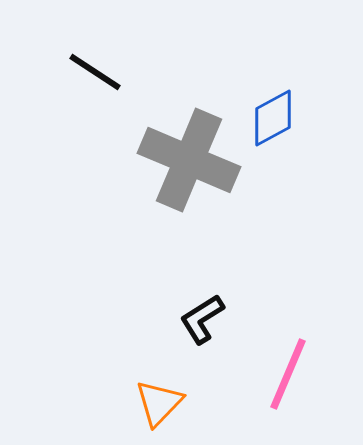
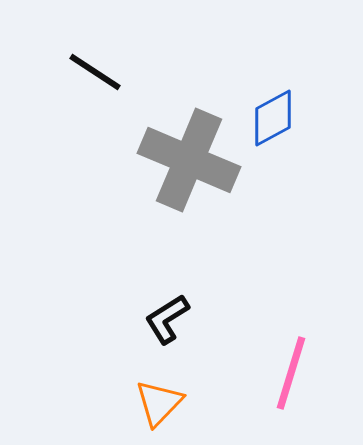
black L-shape: moved 35 px left
pink line: moved 3 px right, 1 px up; rotated 6 degrees counterclockwise
